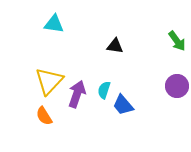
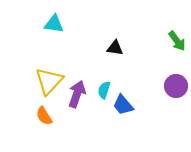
black triangle: moved 2 px down
purple circle: moved 1 px left
